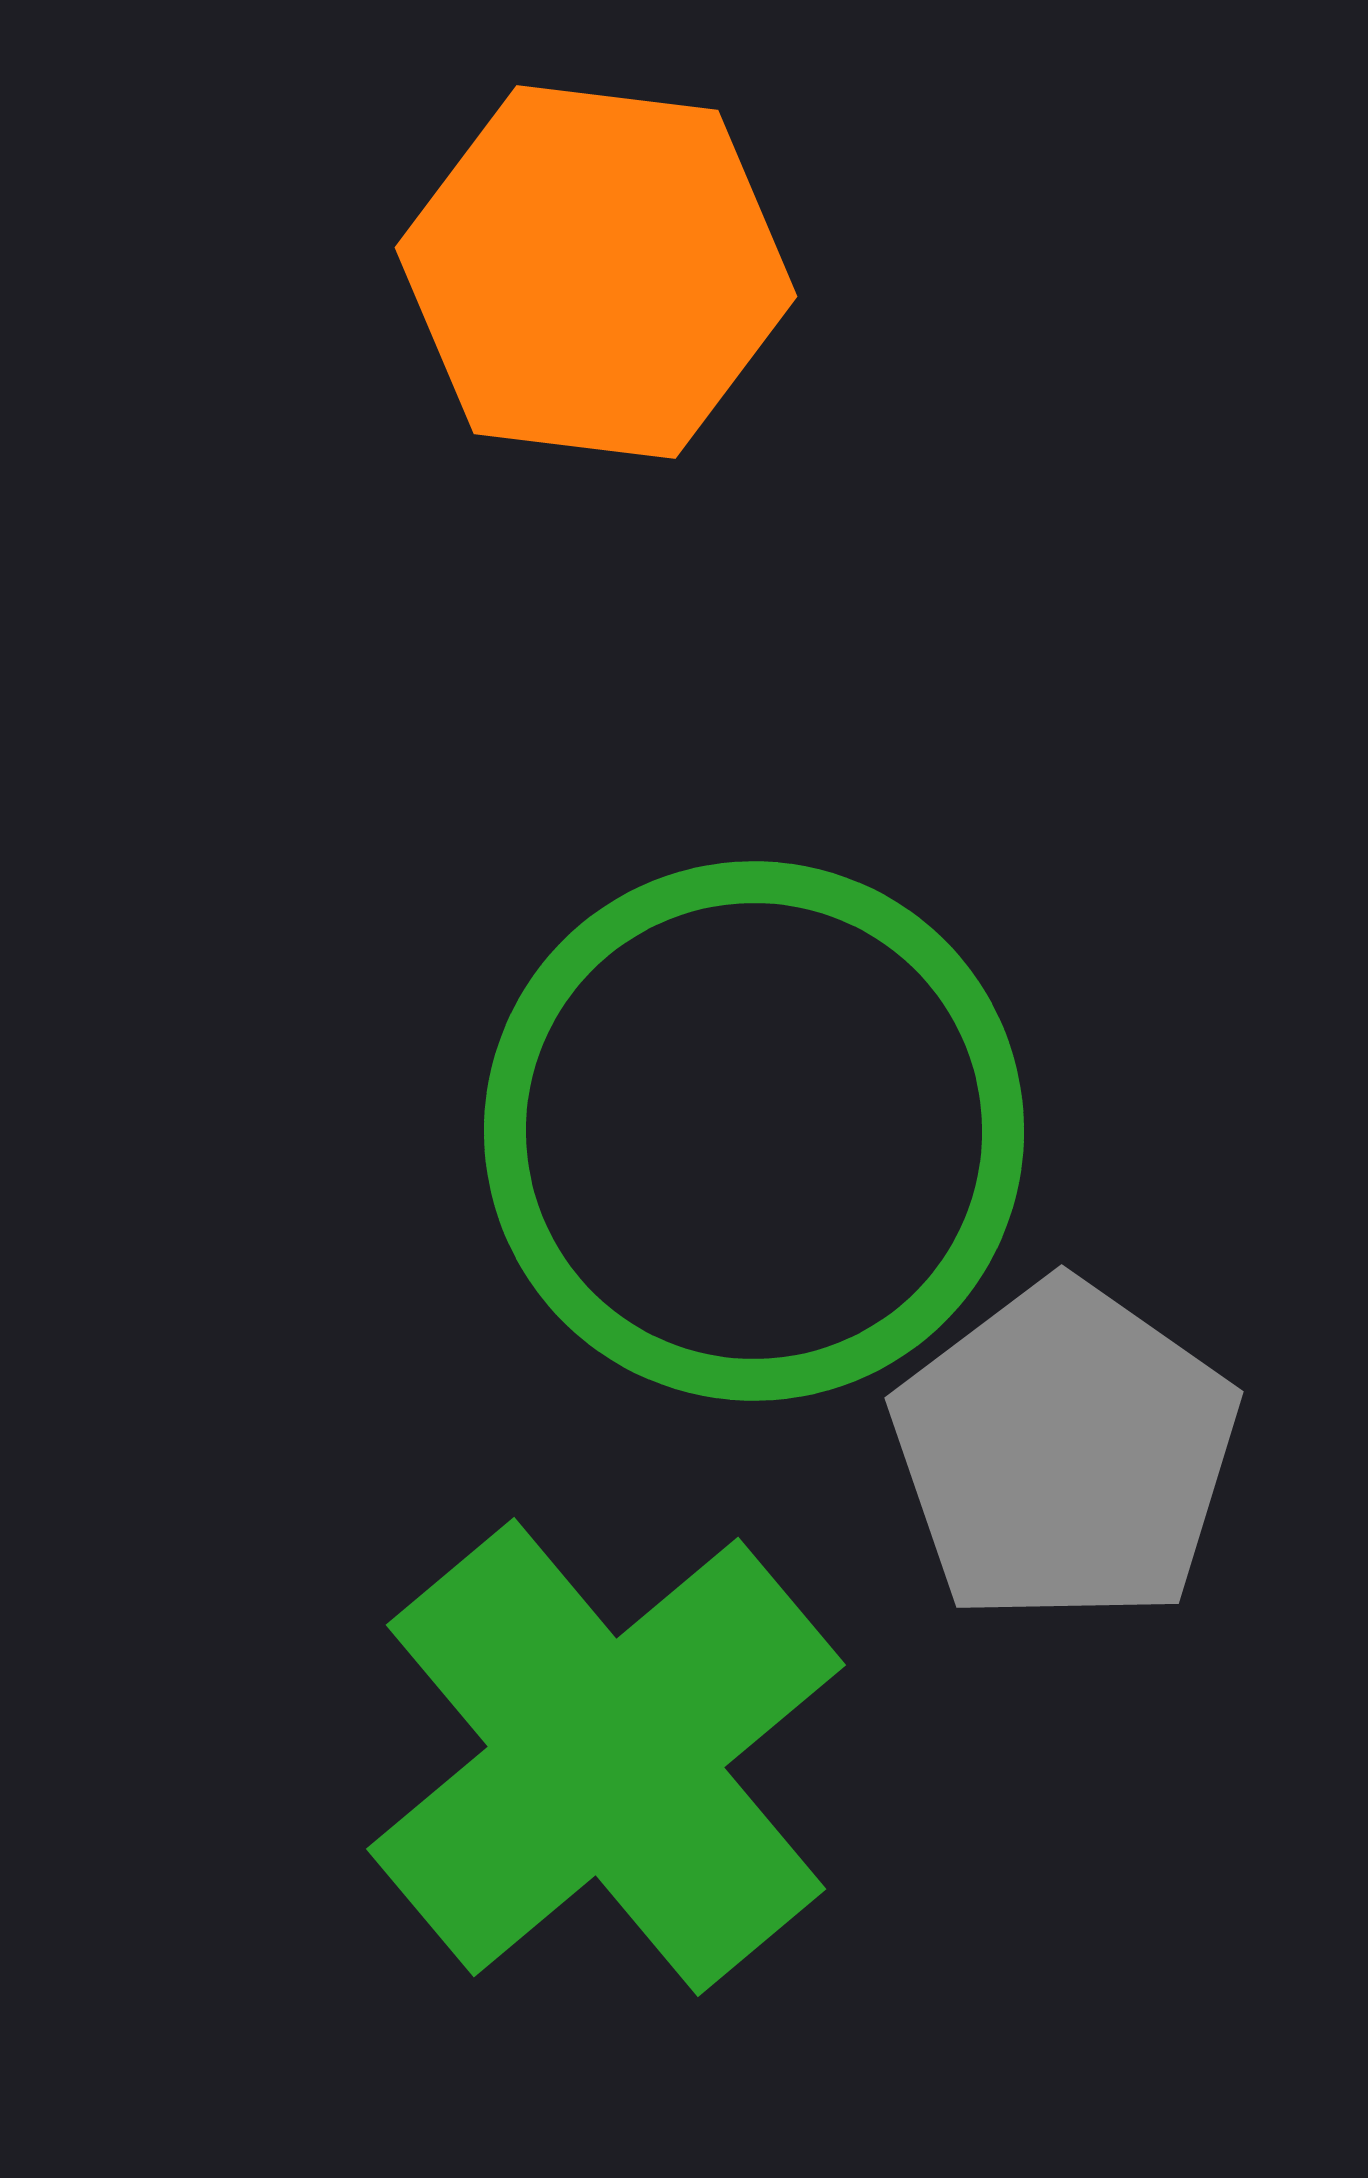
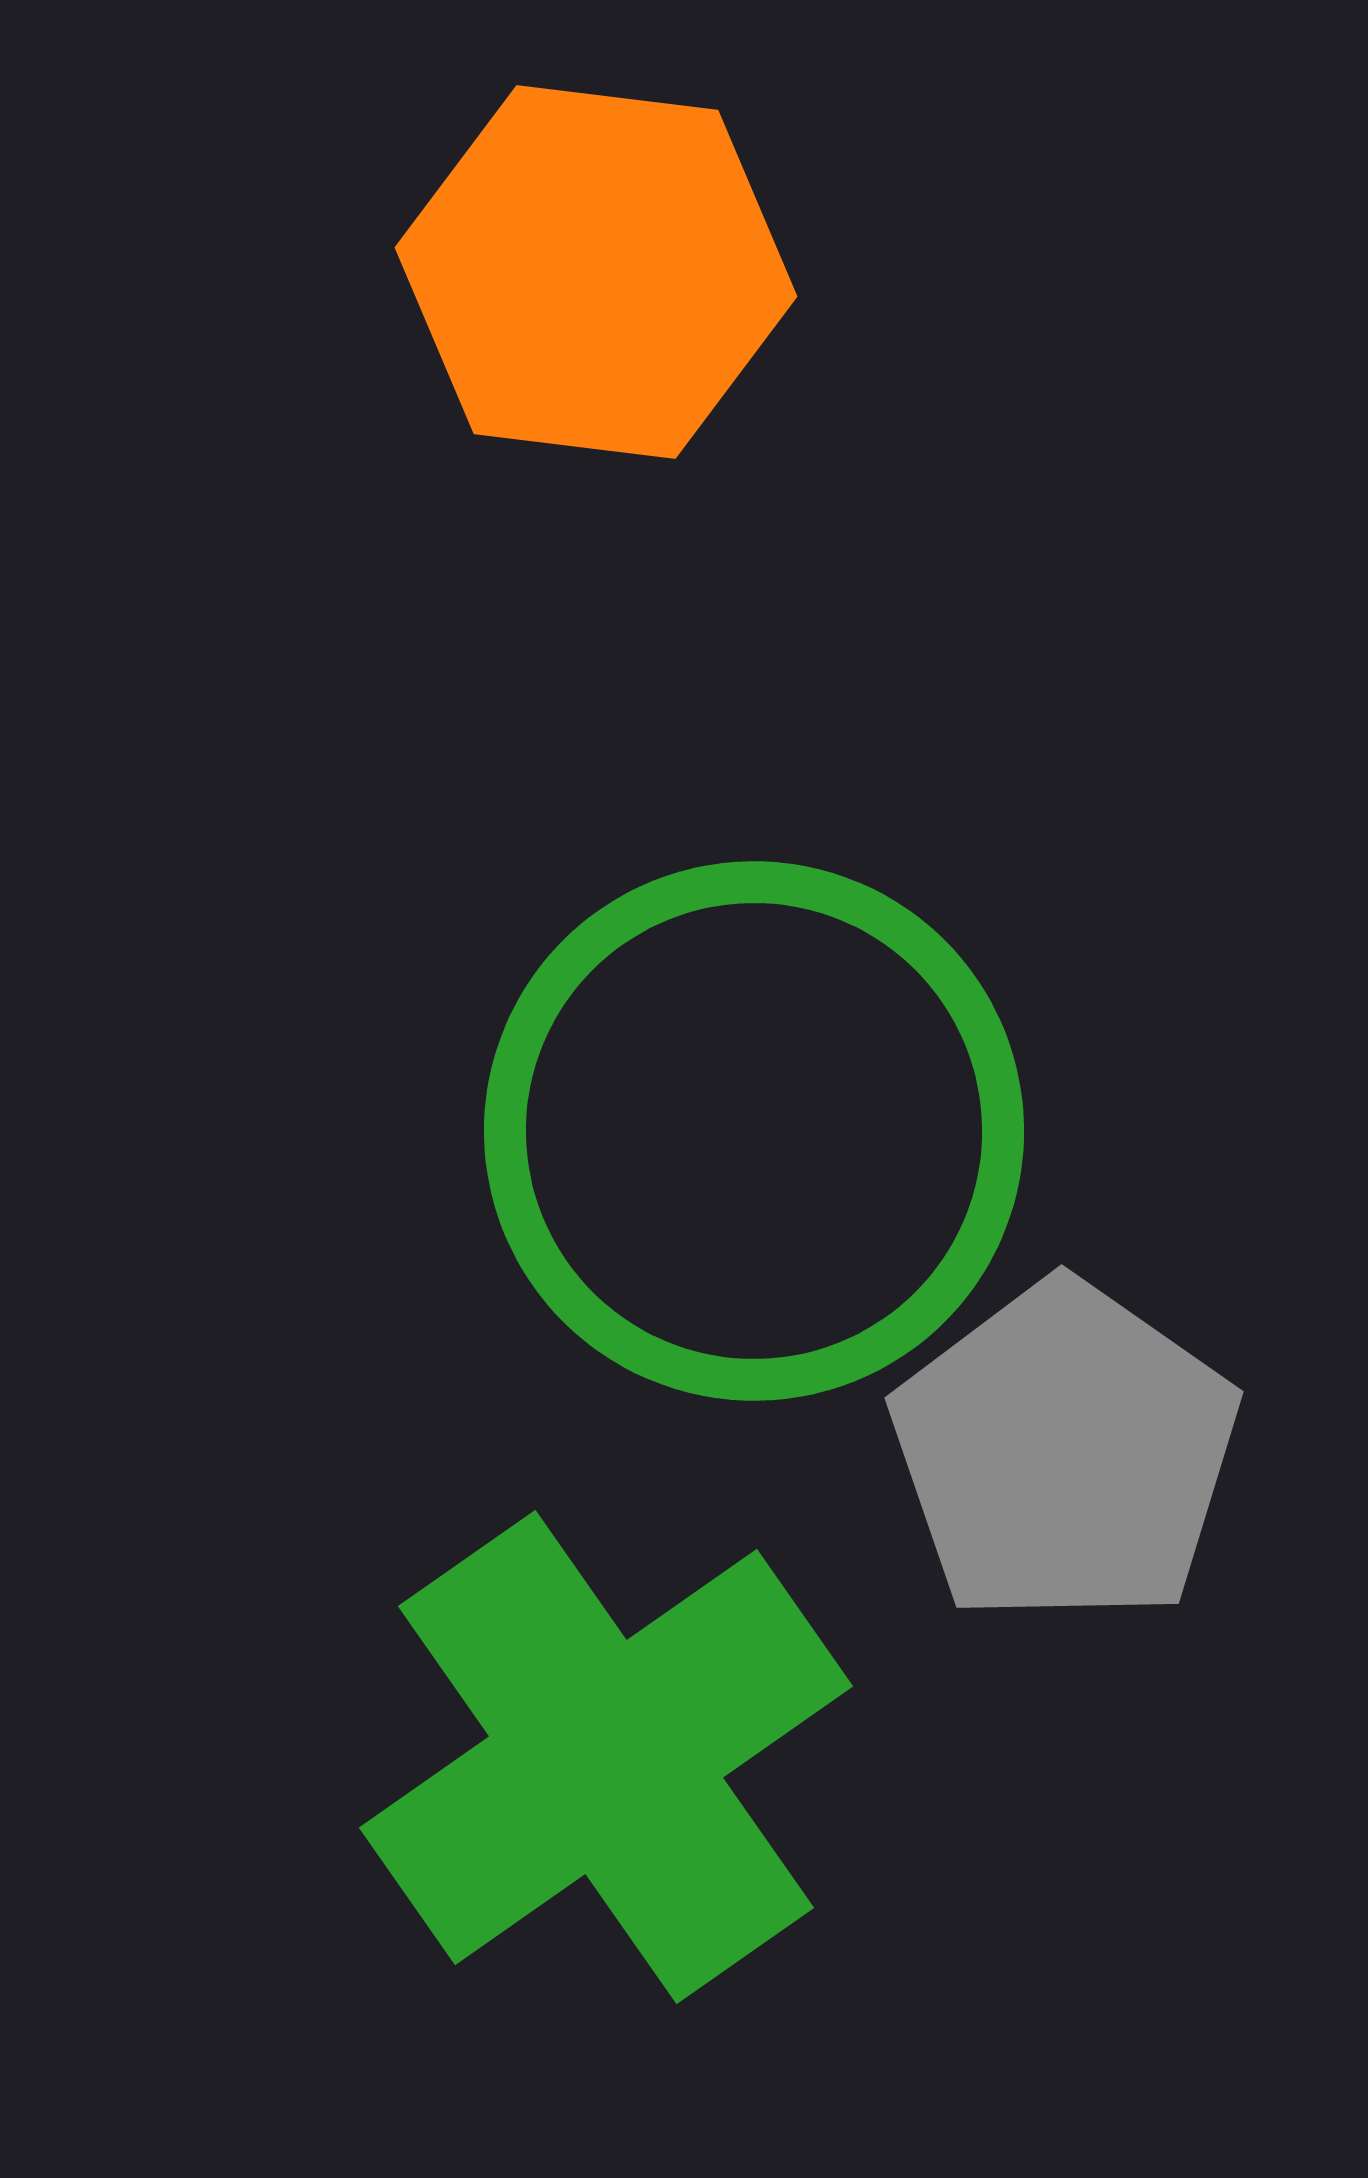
green cross: rotated 5 degrees clockwise
